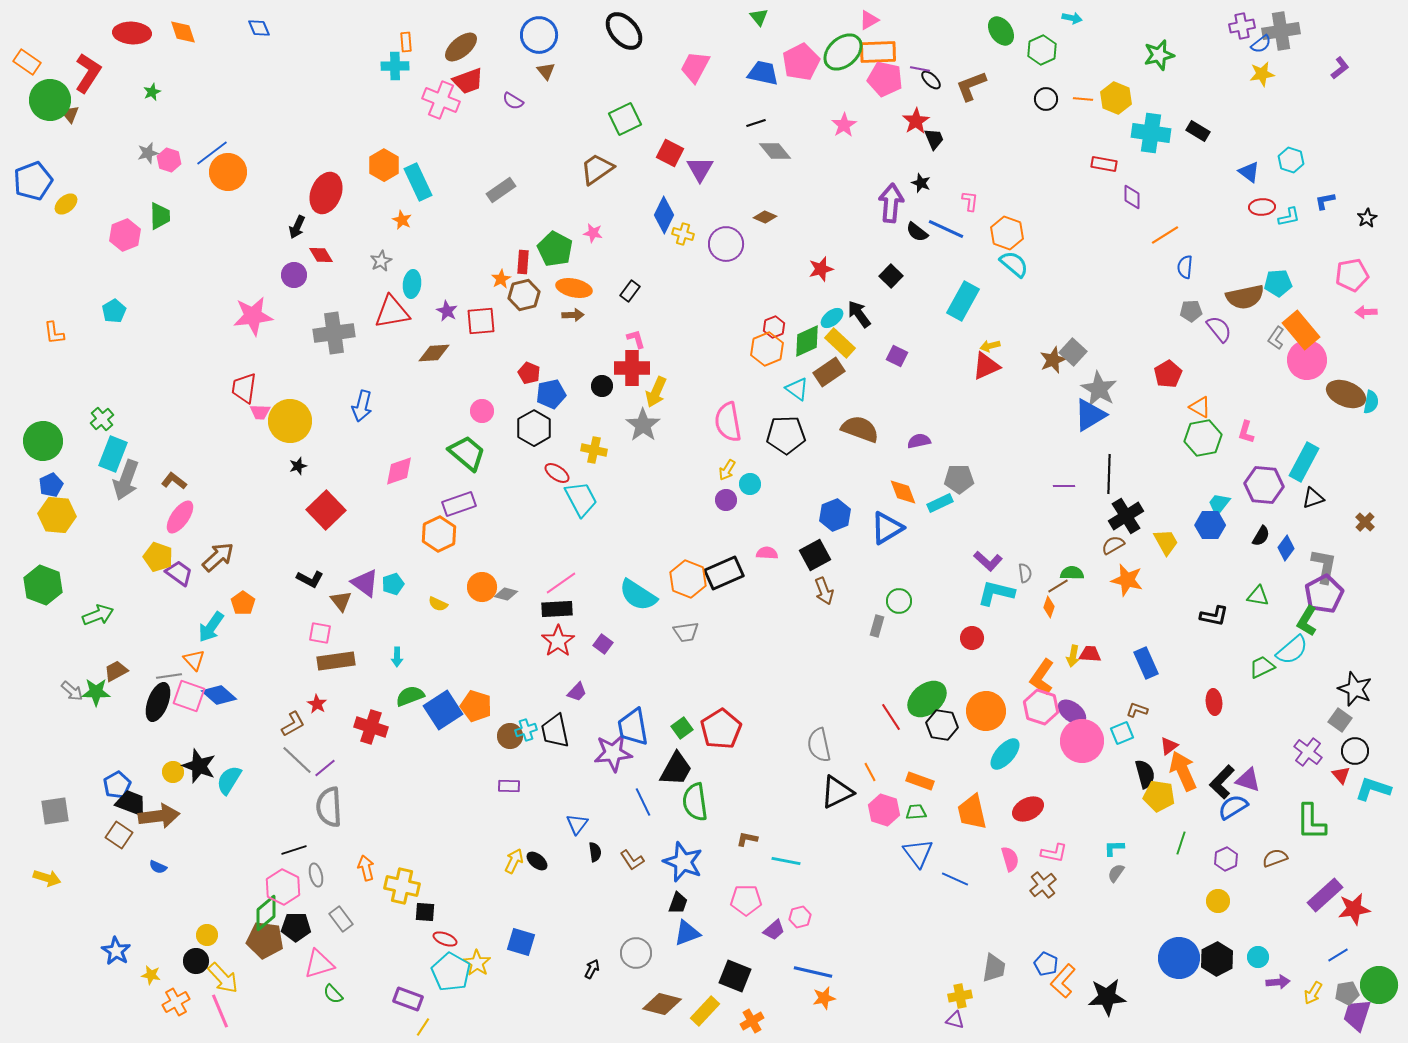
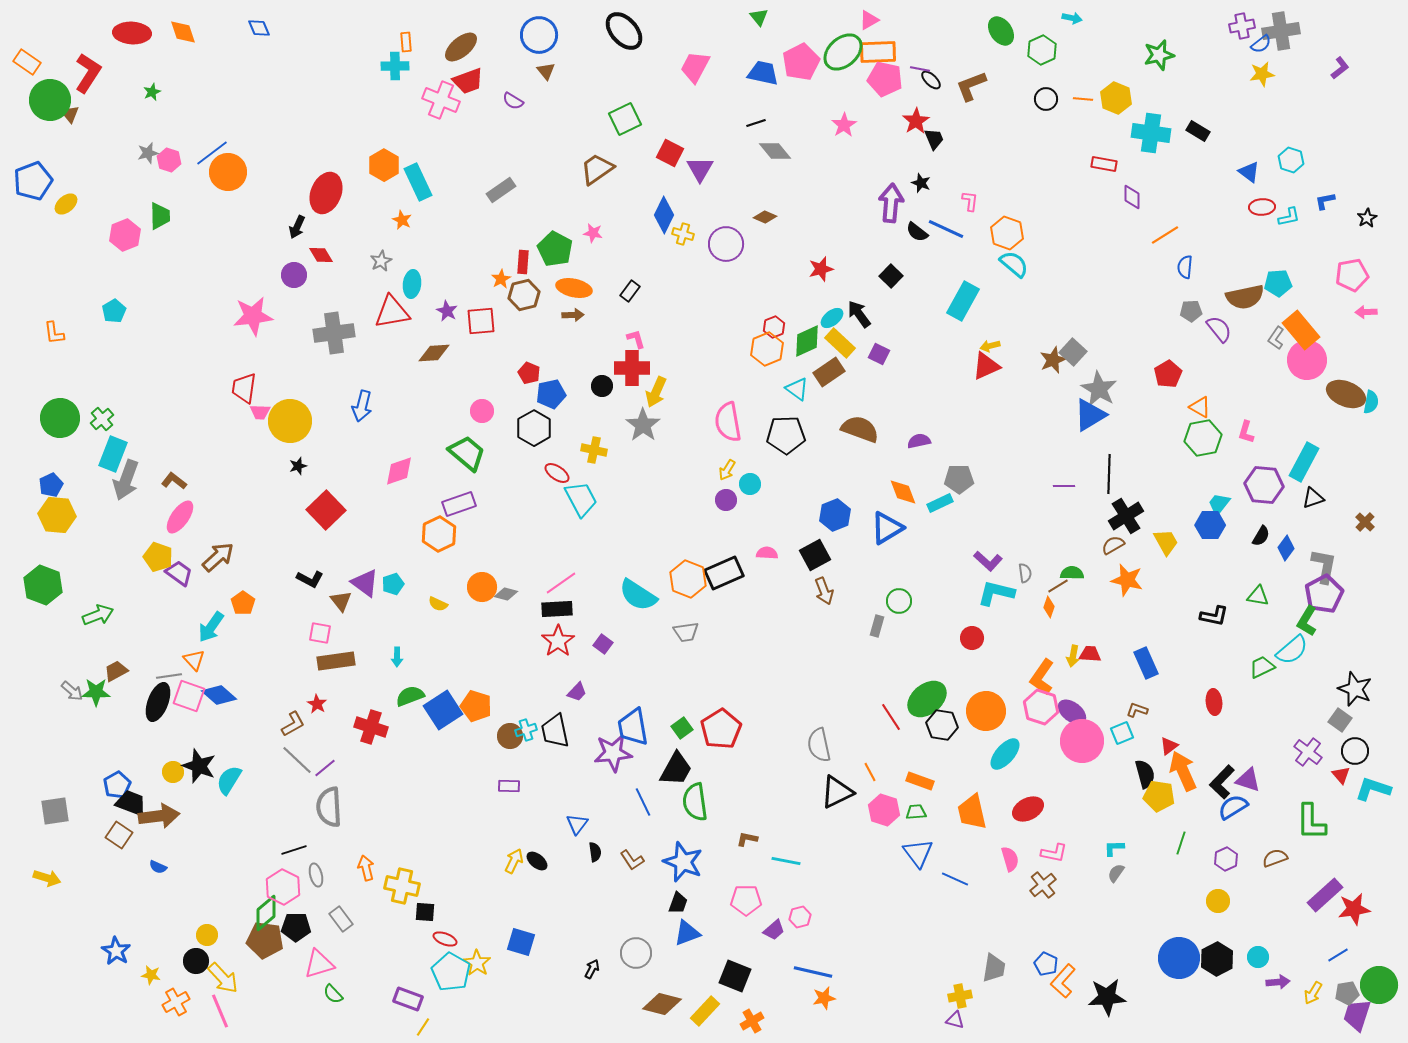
purple square at (897, 356): moved 18 px left, 2 px up
green circle at (43, 441): moved 17 px right, 23 px up
